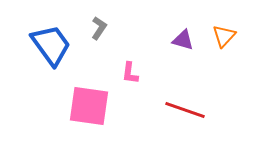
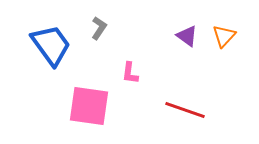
purple triangle: moved 4 px right, 4 px up; rotated 20 degrees clockwise
